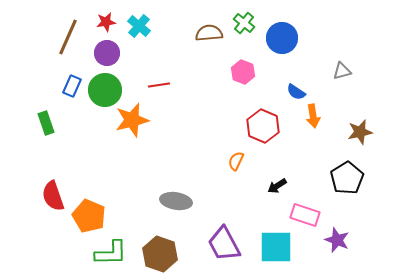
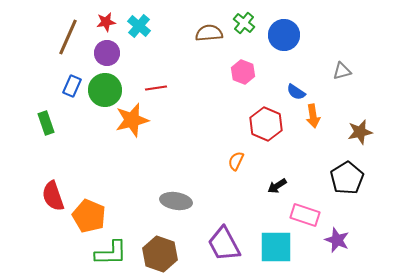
blue circle: moved 2 px right, 3 px up
red line: moved 3 px left, 3 px down
red hexagon: moved 3 px right, 2 px up
